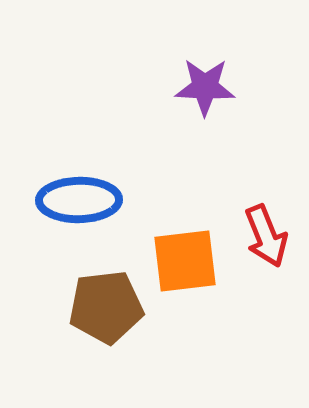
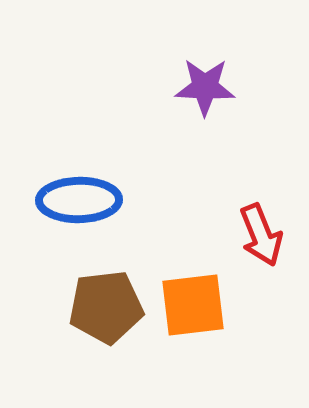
red arrow: moved 5 px left, 1 px up
orange square: moved 8 px right, 44 px down
